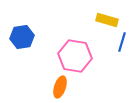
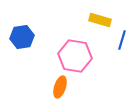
yellow rectangle: moved 7 px left
blue line: moved 2 px up
